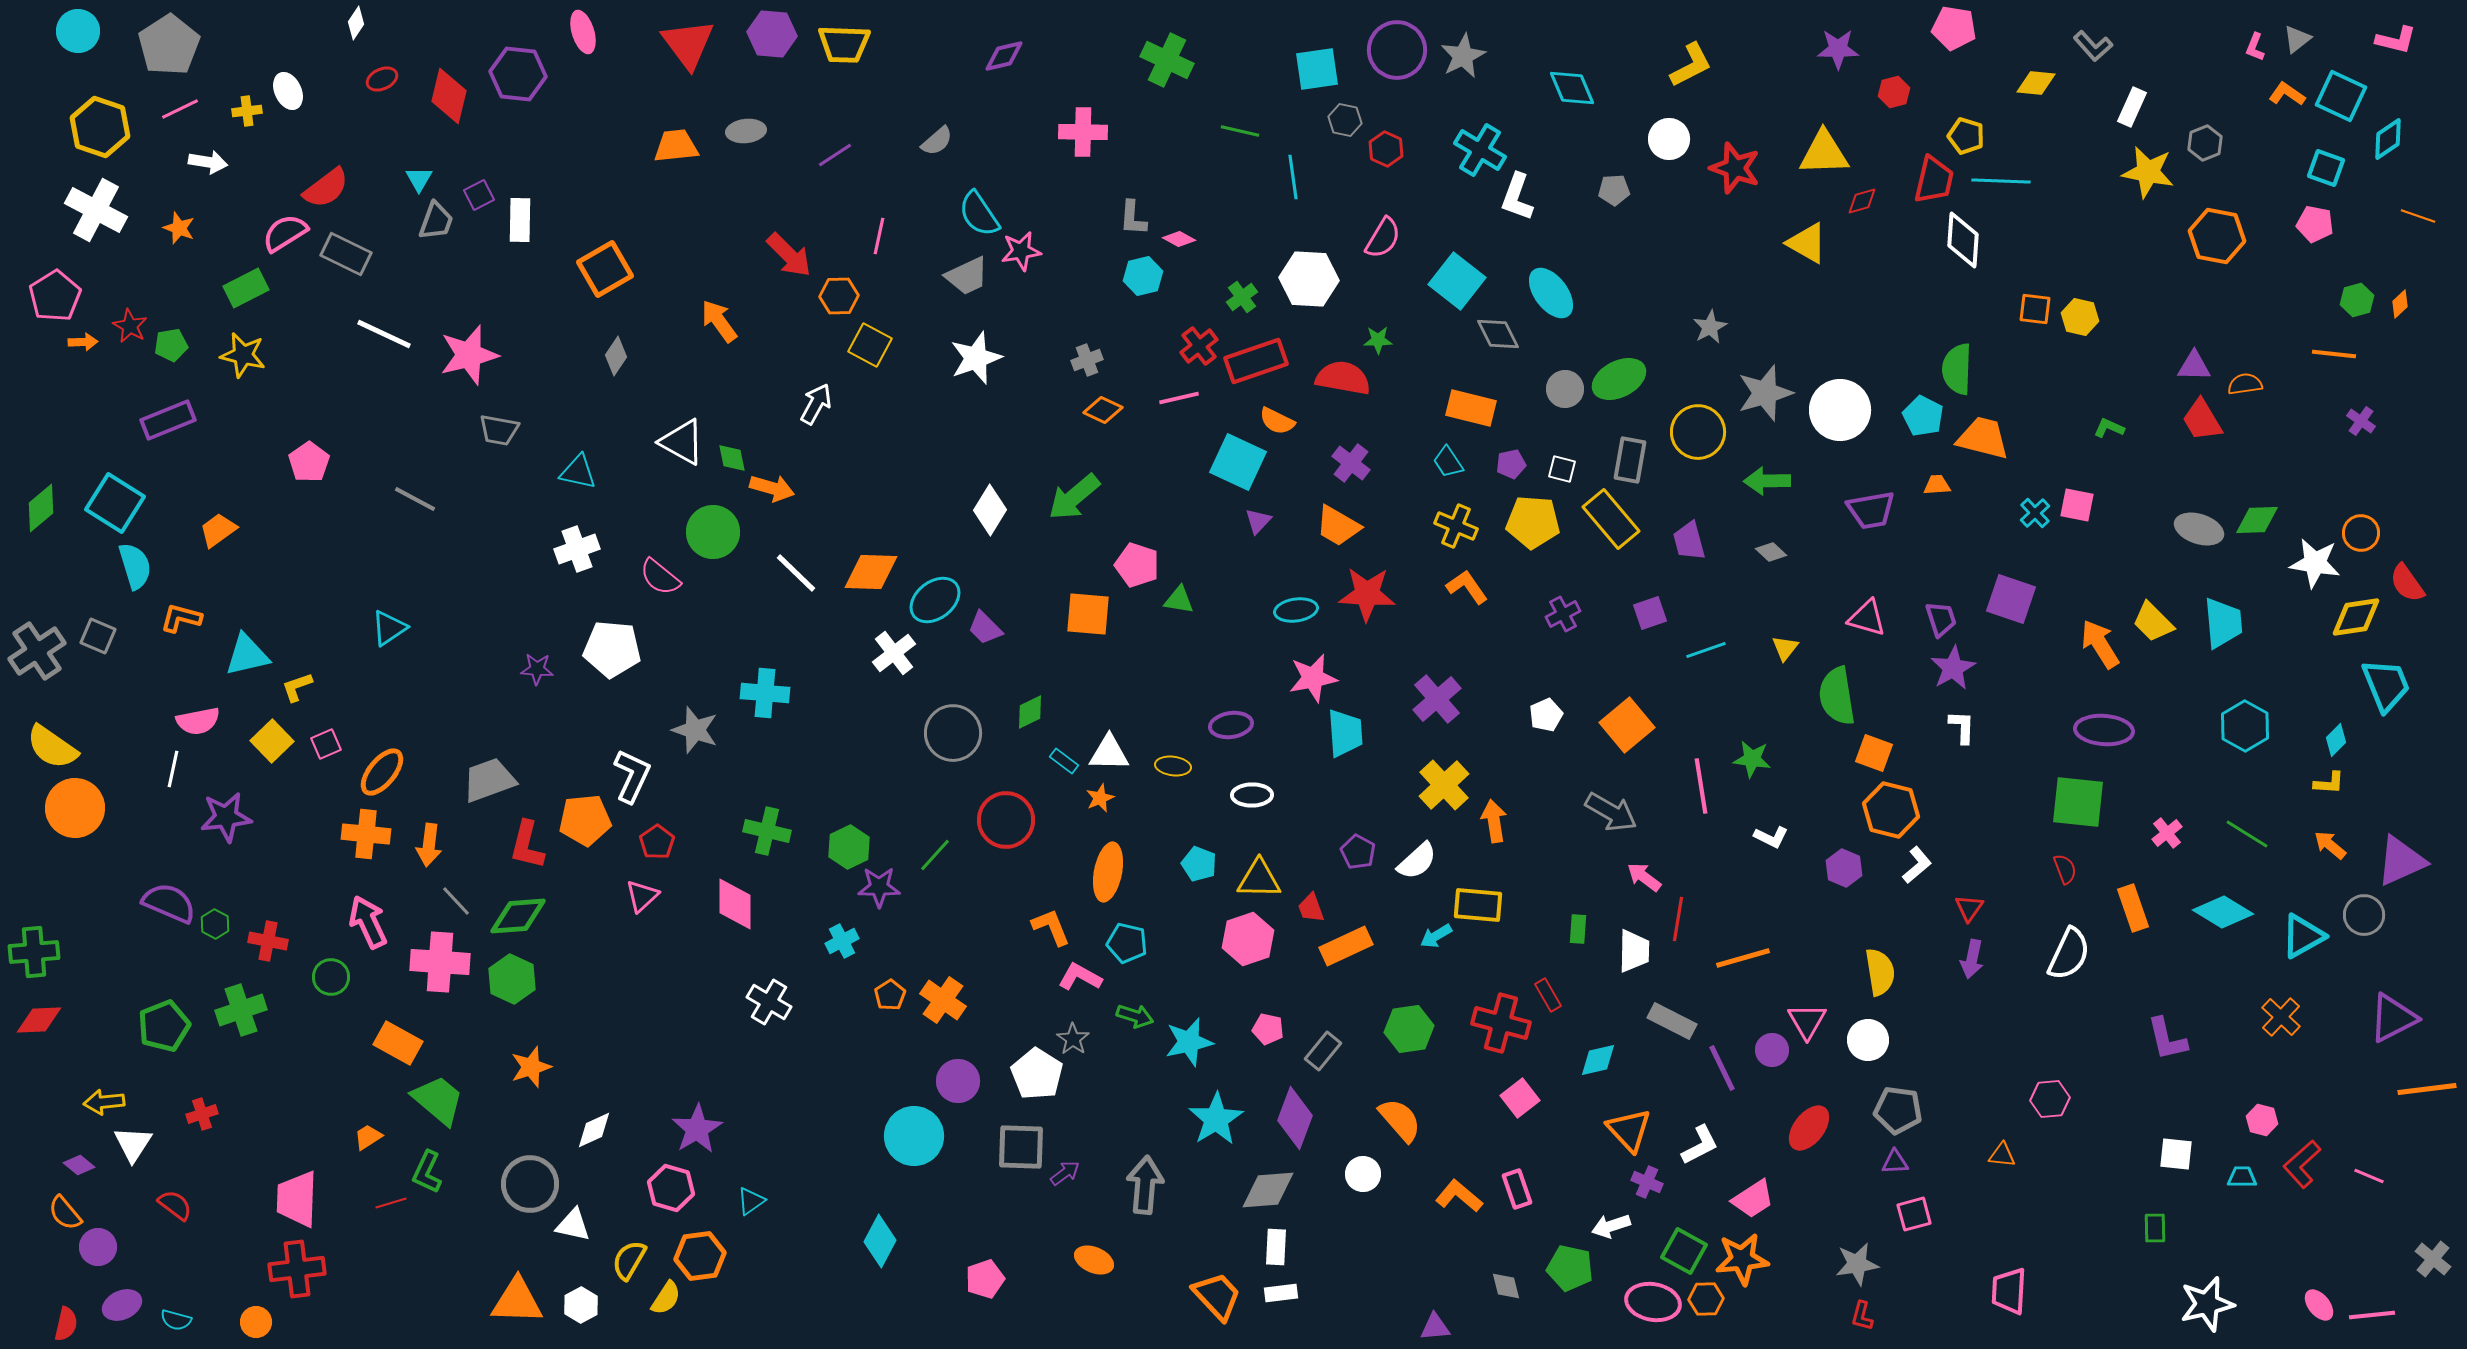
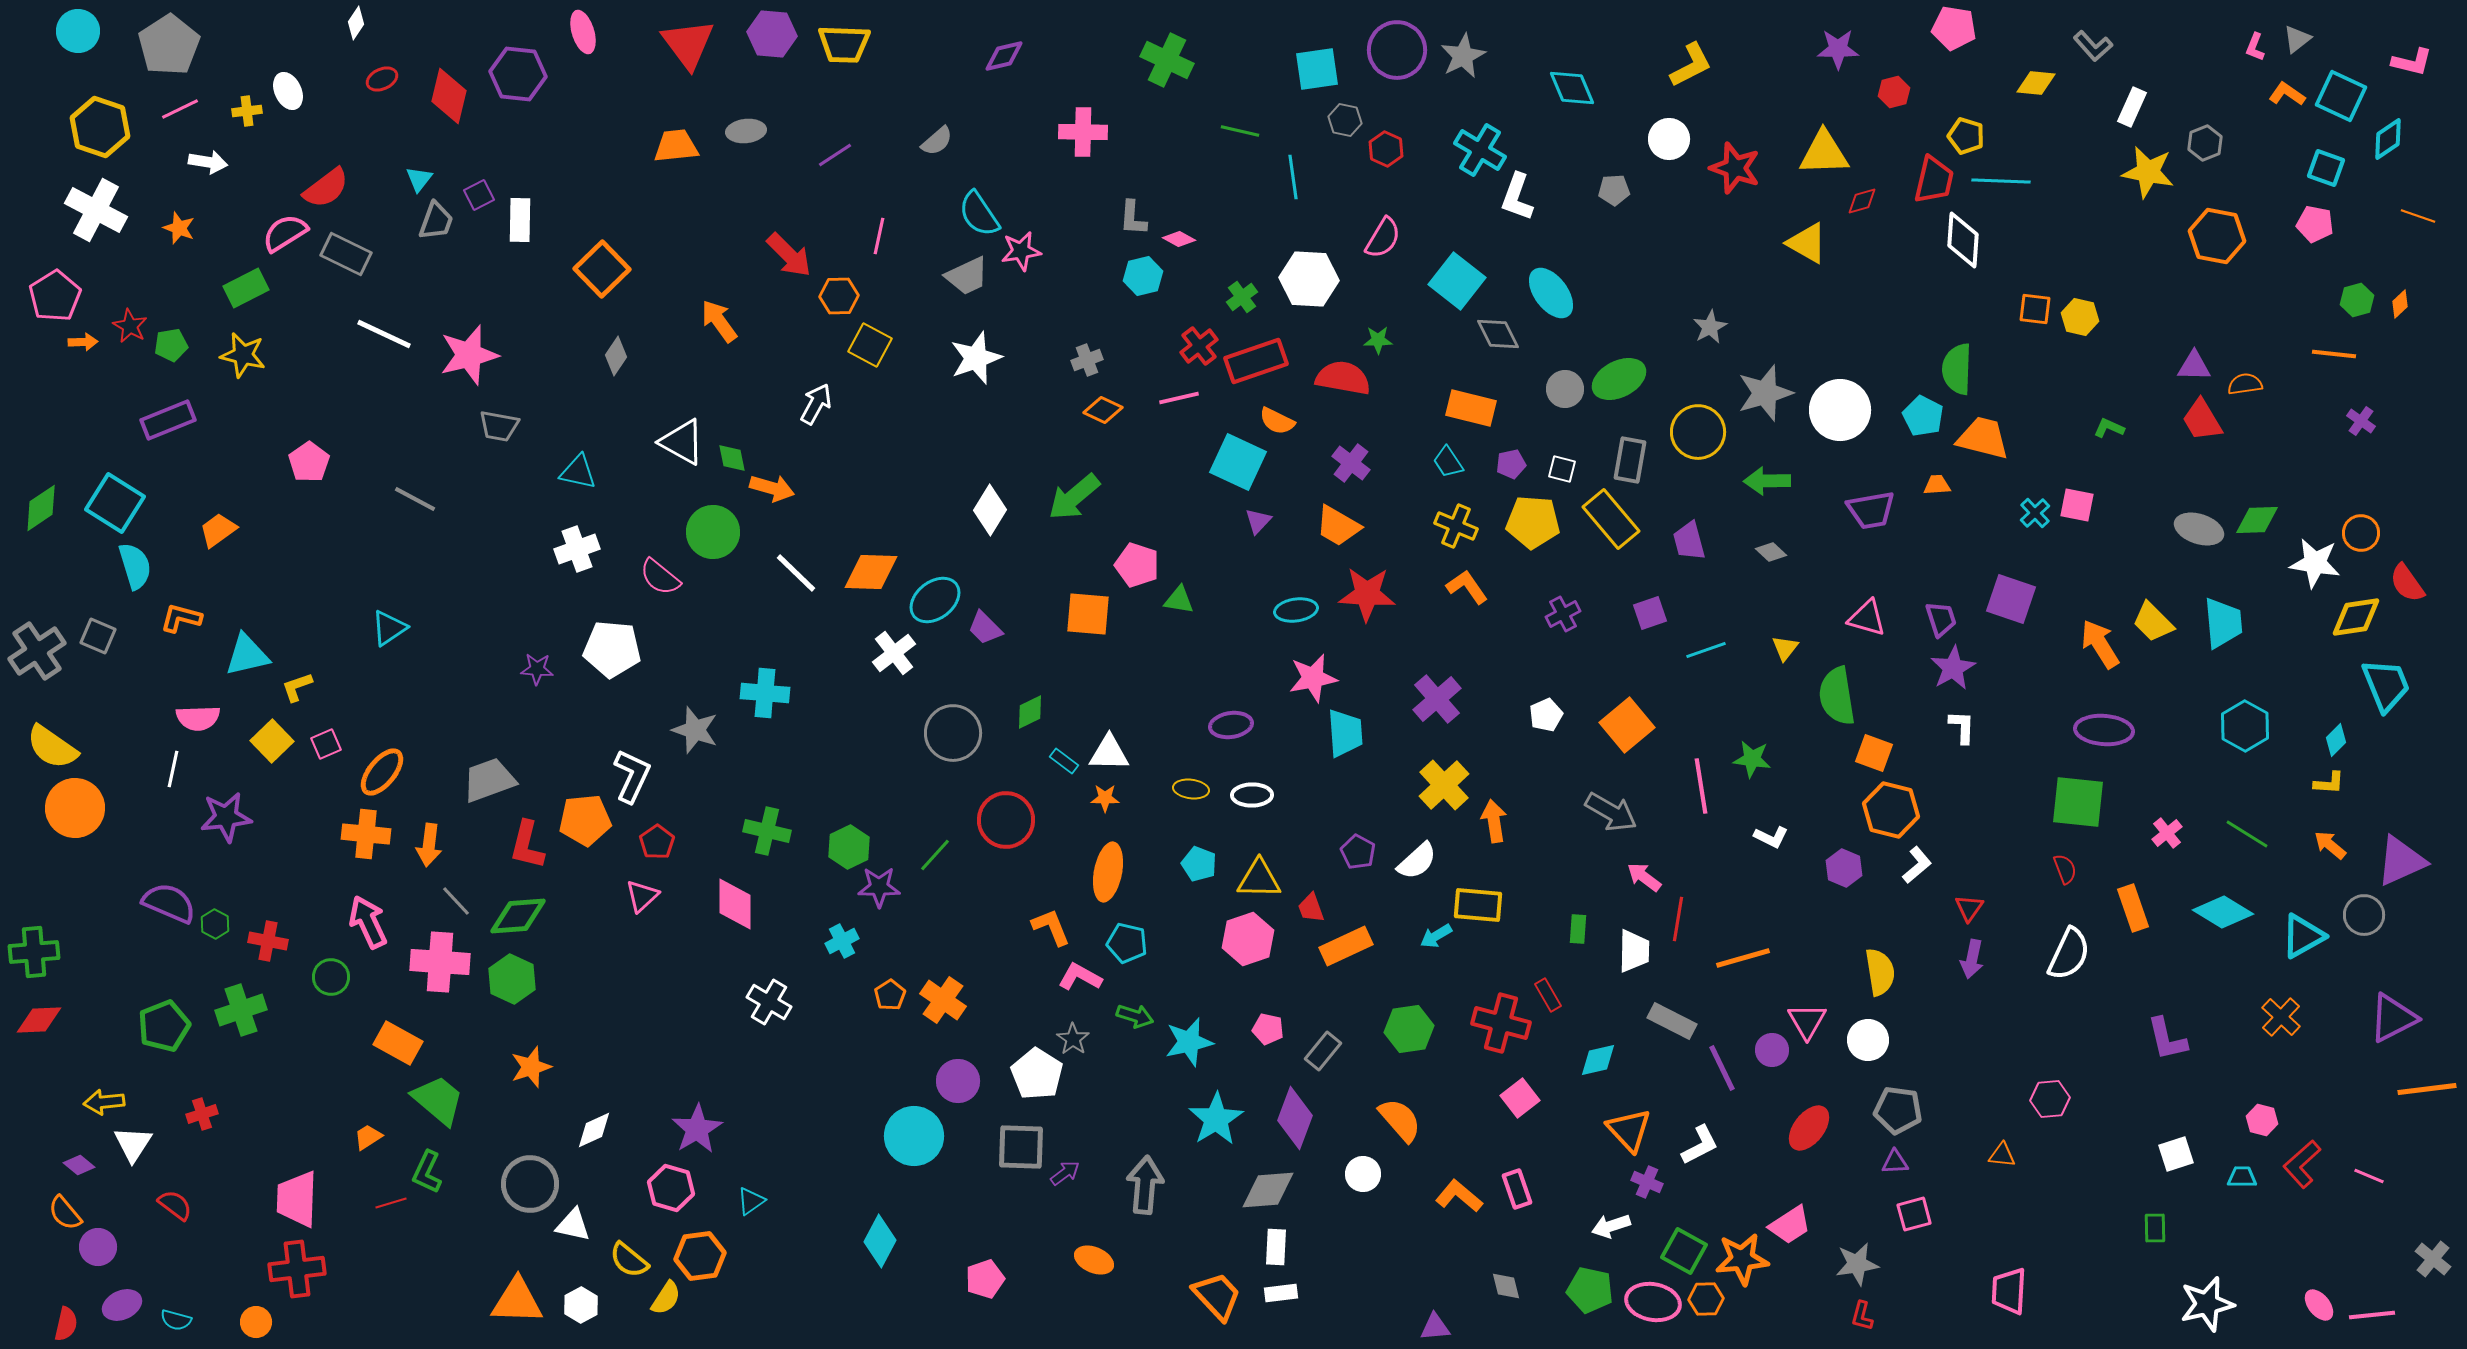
pink L-shape at (2396, 40): moved 16 px right, 22 px down
cyan triangle at (419, 179): rotated 8 degrees clockwise
orange square at (605, 269): moved 3 px left; rotated 14 degrees counterclockwise
gray trapezoid at (499, 430): moved 4 px up
green diamond at (41, 508): rotated 6 degrees clockwise
pink semicircle at (198, 721): moved 3 px up; rotated 9 degrees clockwise
yellow ellipse at (1173, 766): moved 18 px right, 23 px down
orange star at (1100, 798): moved 5 px right; rotated 24 degrees clockwise
white square at (2176, 1154): rotated 24 degrees counterclockwise
pink trapezoid at (1753, 1199): moved 37 px right, 26 px down
yellow semicircle at (629, 1260): rotated 81 degrees counterclockwise
green pentagon at (1570, 1268): moved 20 px right, 22 px down
